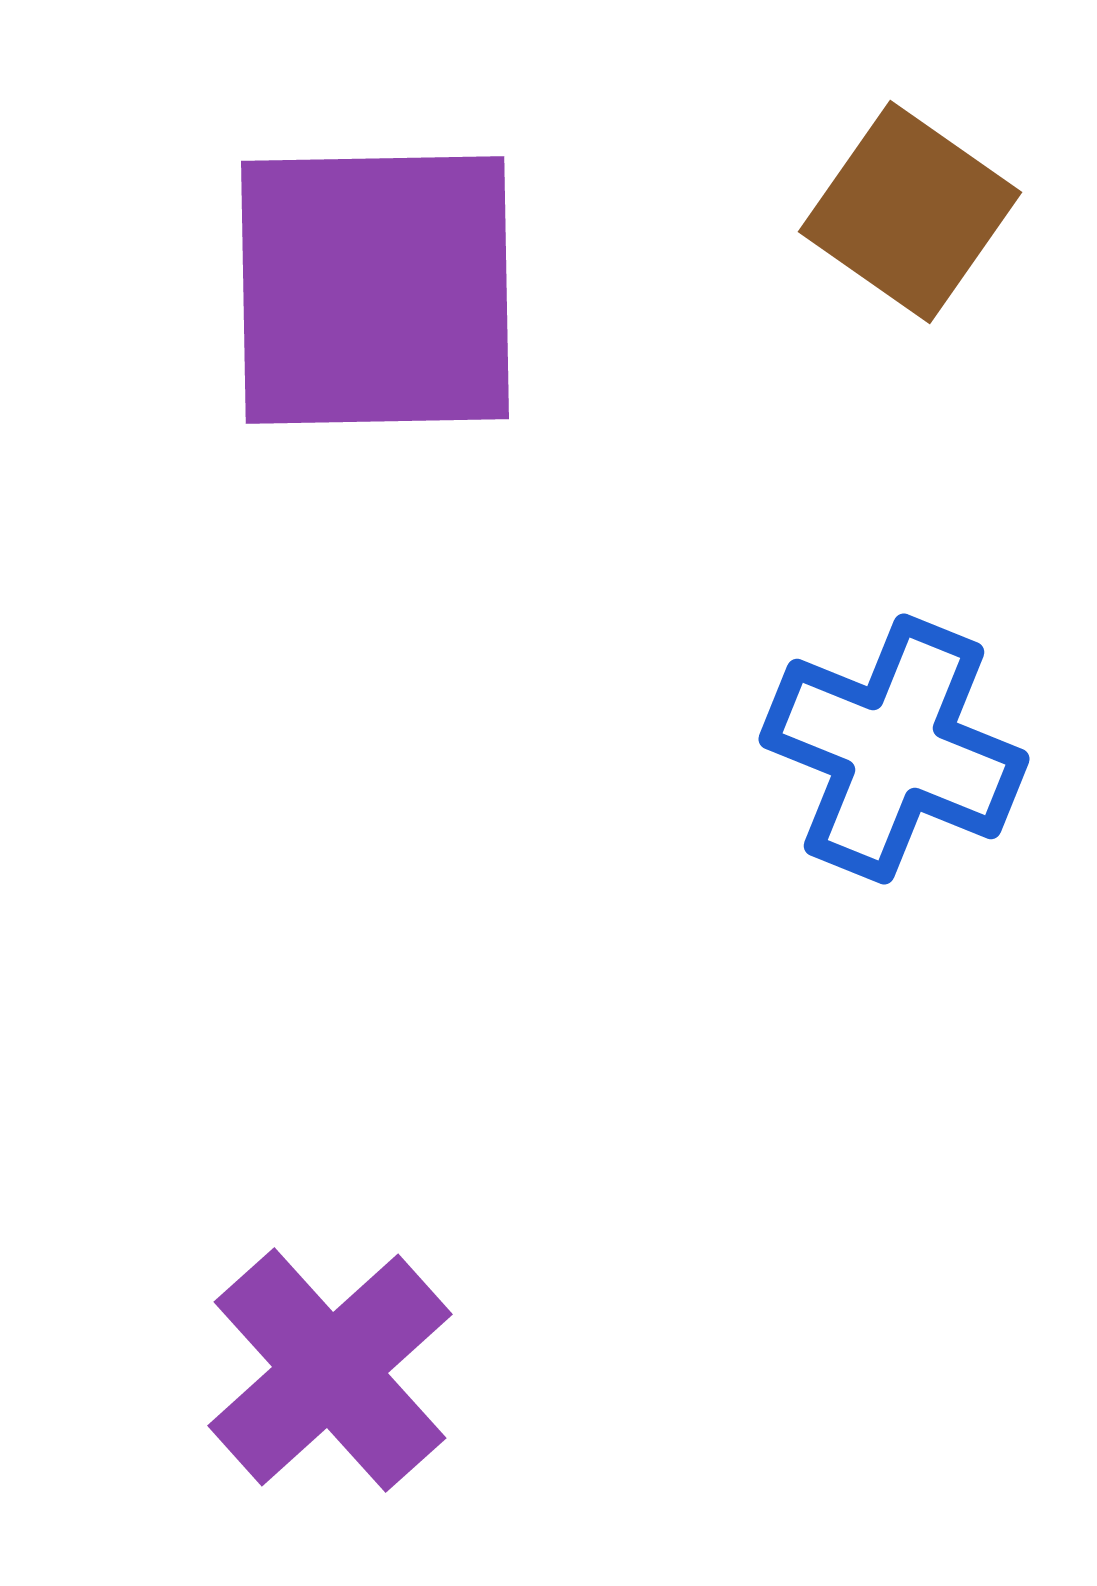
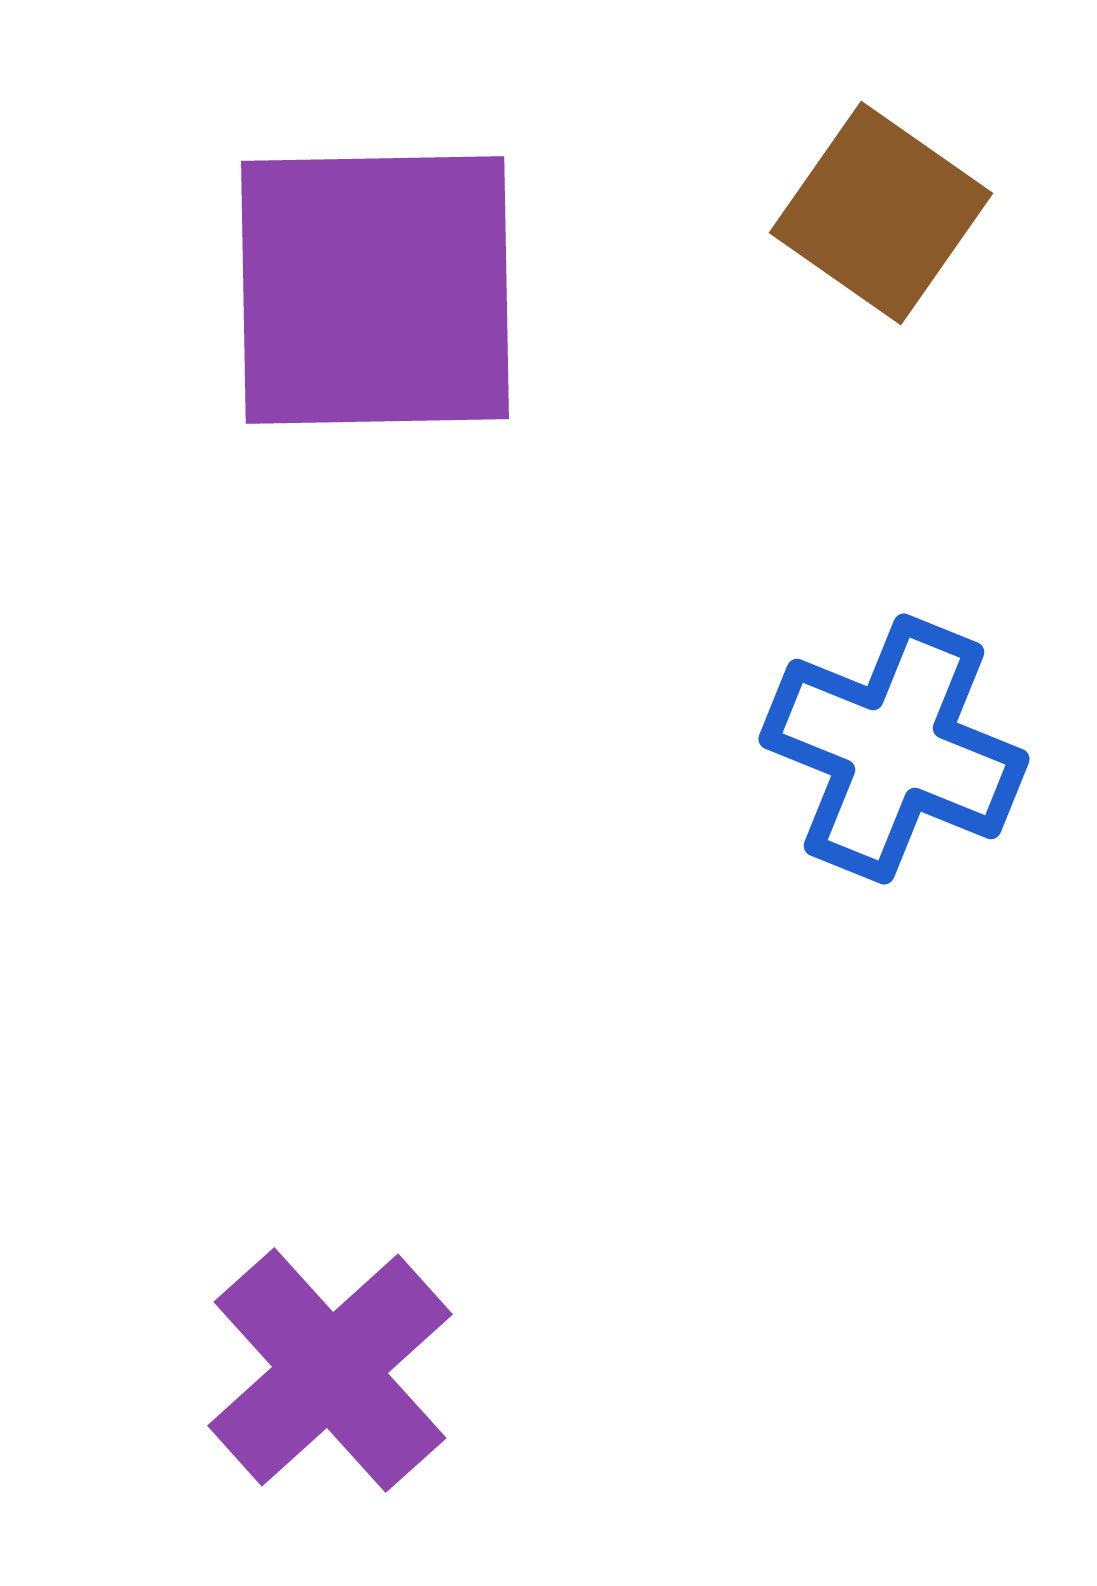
brown square: moved 29 px left, 1 px down
